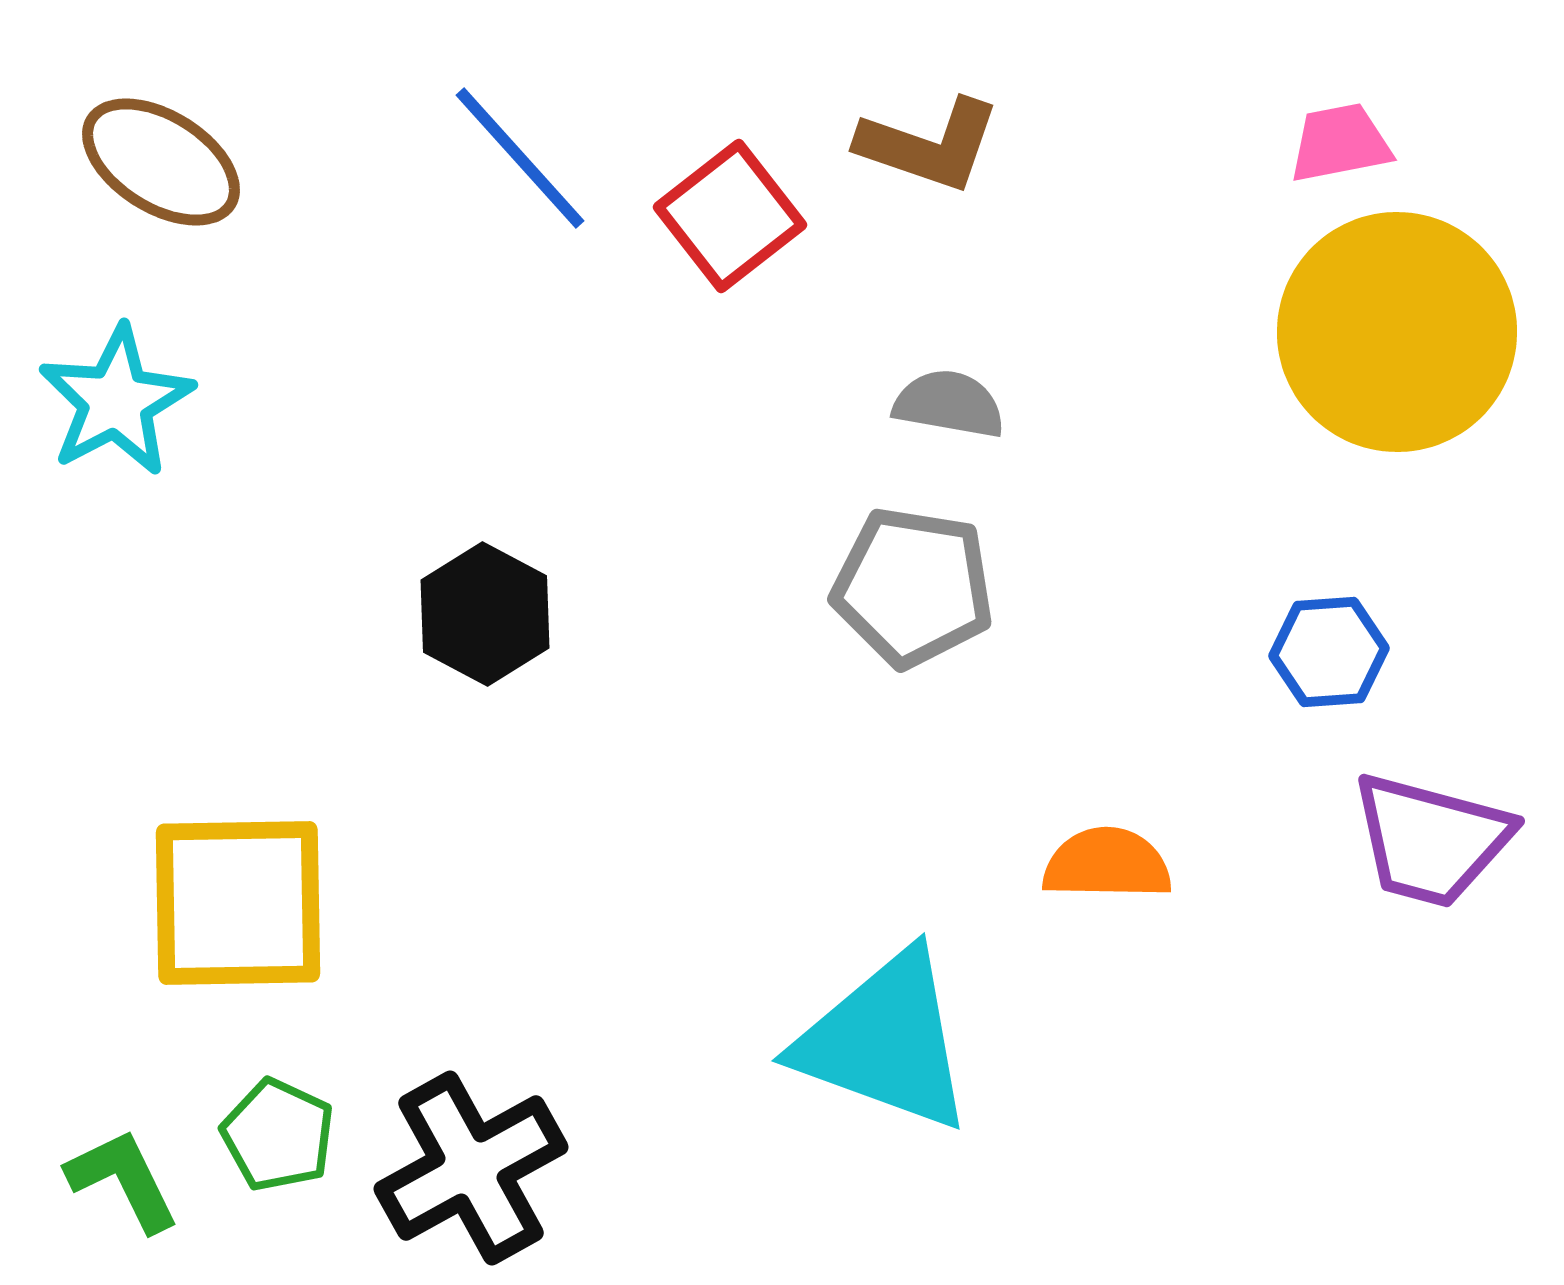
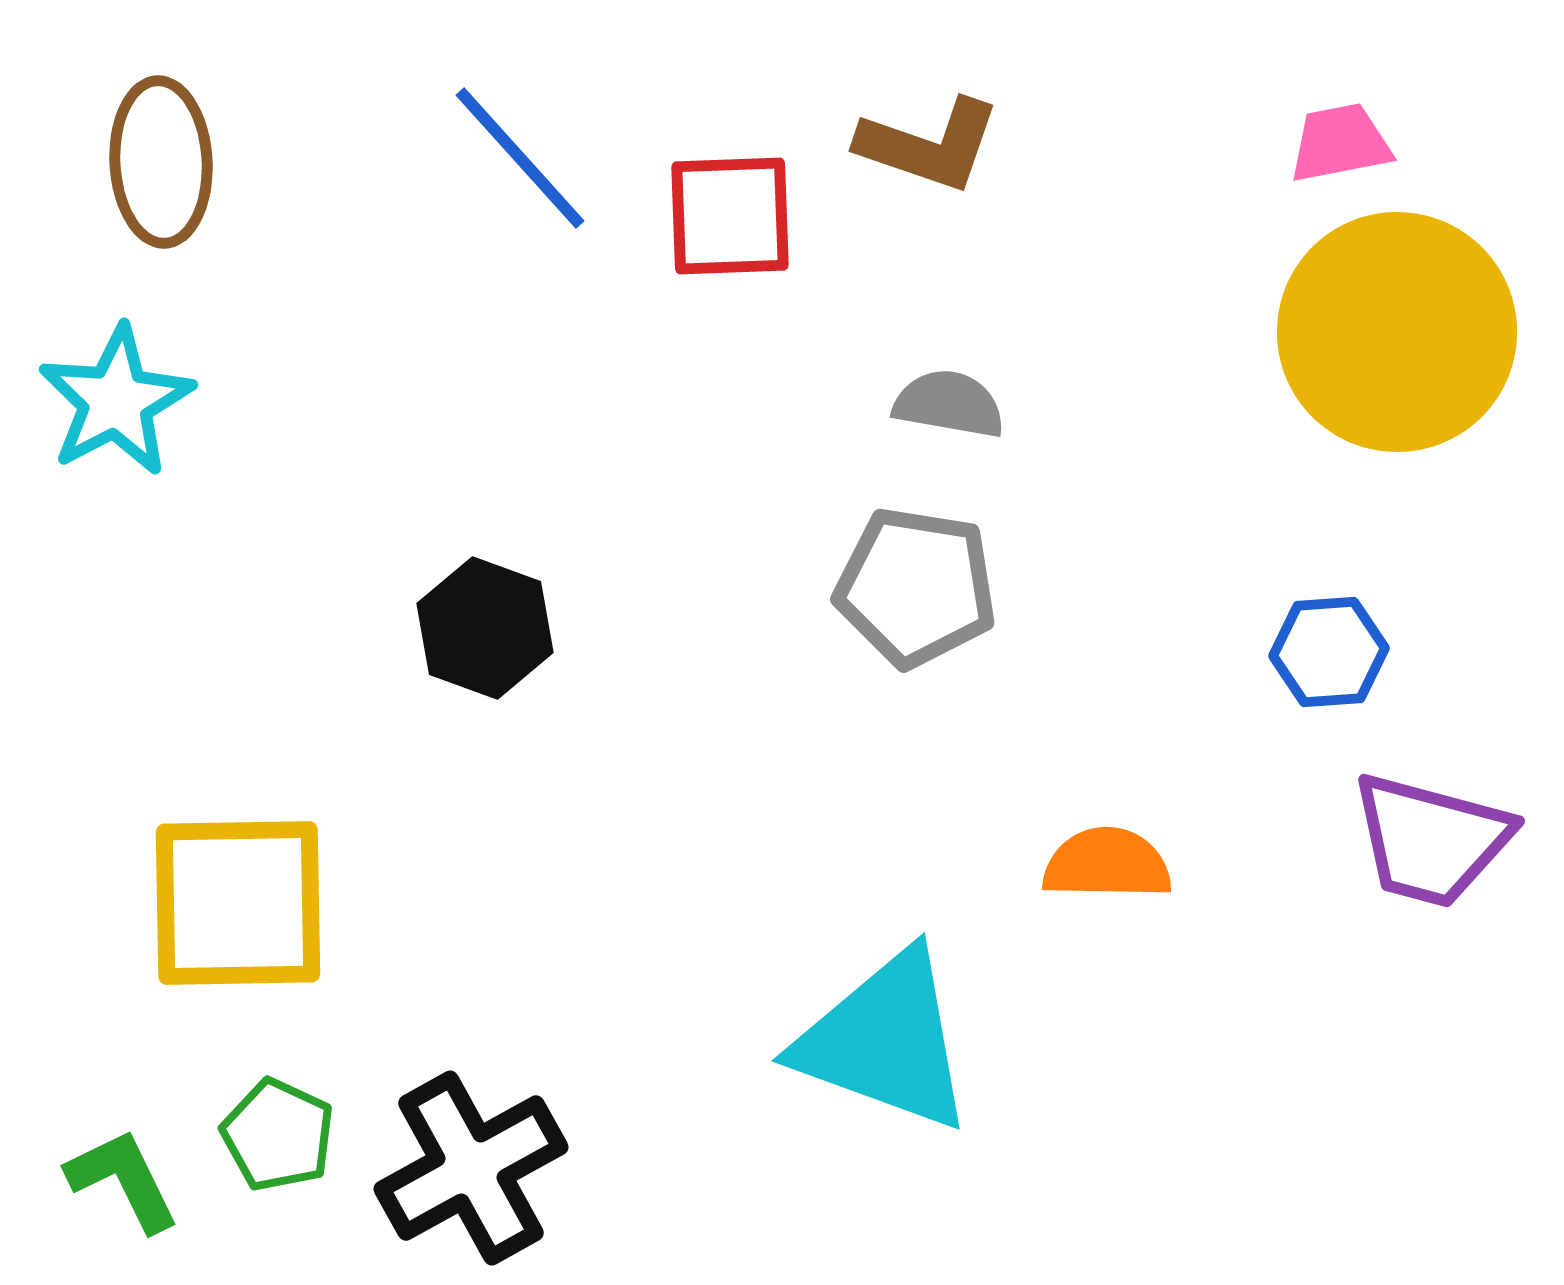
brown ellipse: rotated 55 degrees clockwise
red square: rotated 36 degrees clockwise
gray pentagon: moved 3 px right
black hexagon: moved 14 px down; rotated 8 degrees counterclockwise
